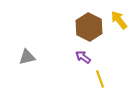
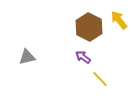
yellow line: rotated 24 degrees counterclockwise
